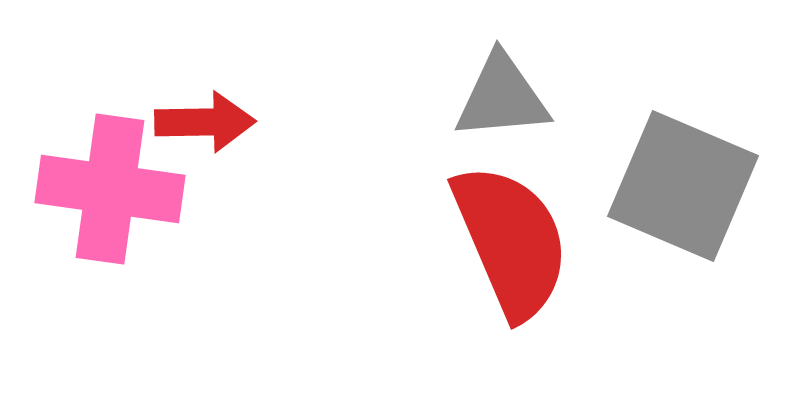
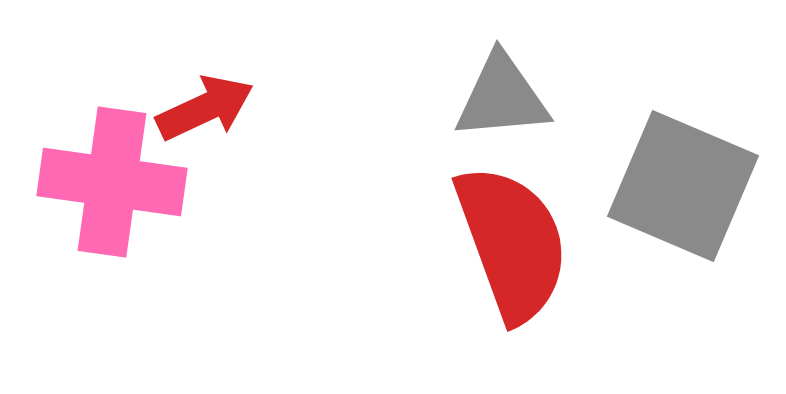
red arrow: moved 14 px up; rotated 24 degrees counterclockwise
pink cross: moved 2 px right, 7 px up
red semicircle: moved 1 px right, 2 px down; rotated 3 degrees clockwise
